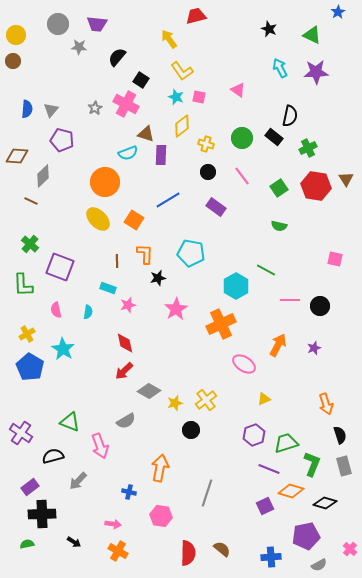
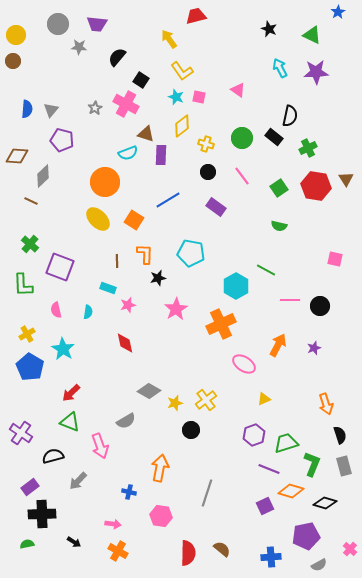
red arrow at (124, 371): moved 53 px left, 22 px down
